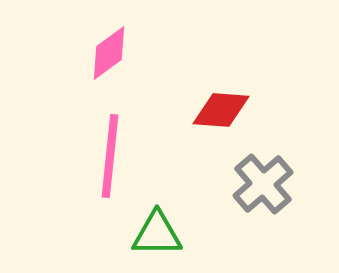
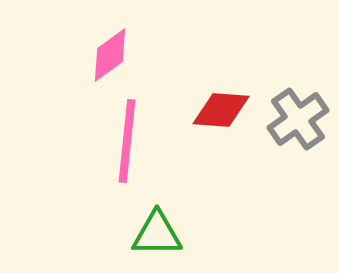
pink diamond: moved 1 px right, 2 px down
pink line: moved 17 px right, 15 px up
gray cross: moved 35 px right, 65 px up; rotated 6 degrees clockwise
